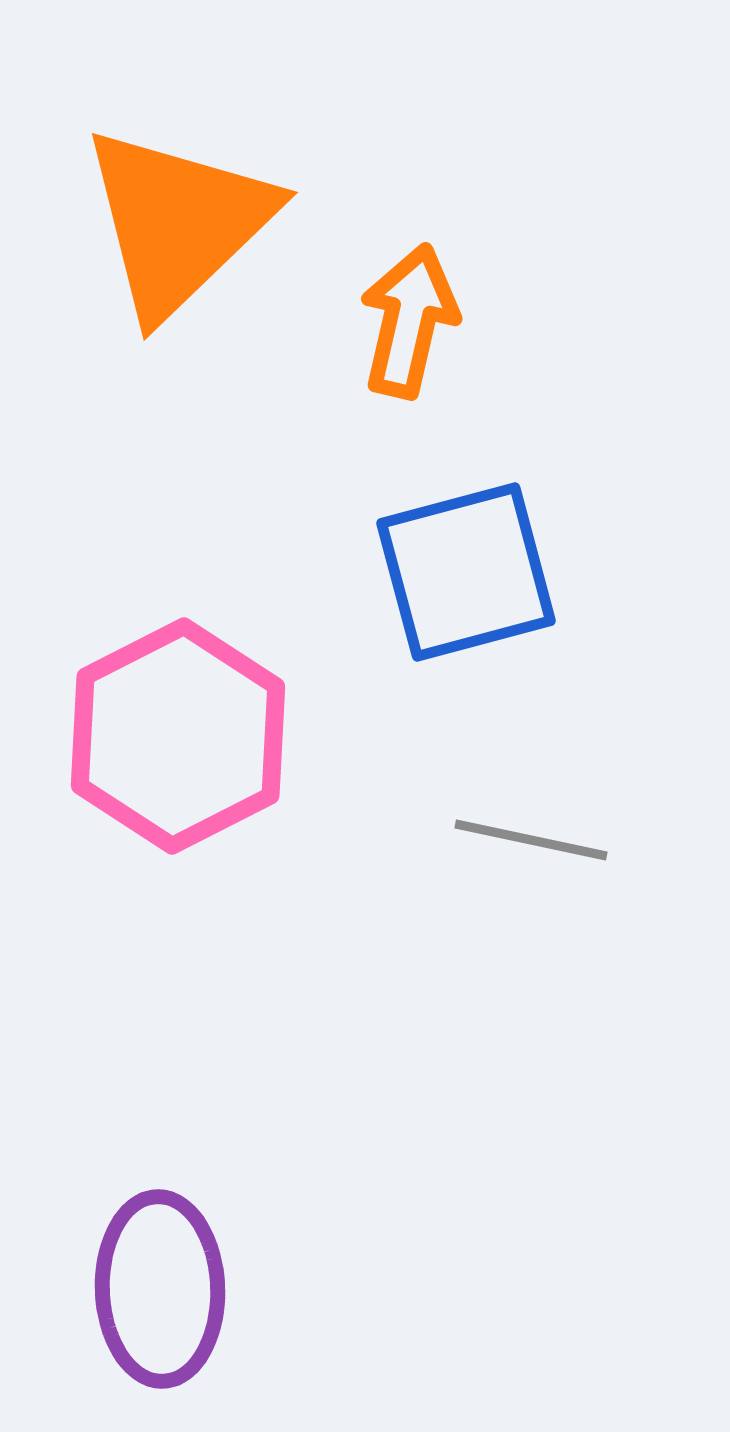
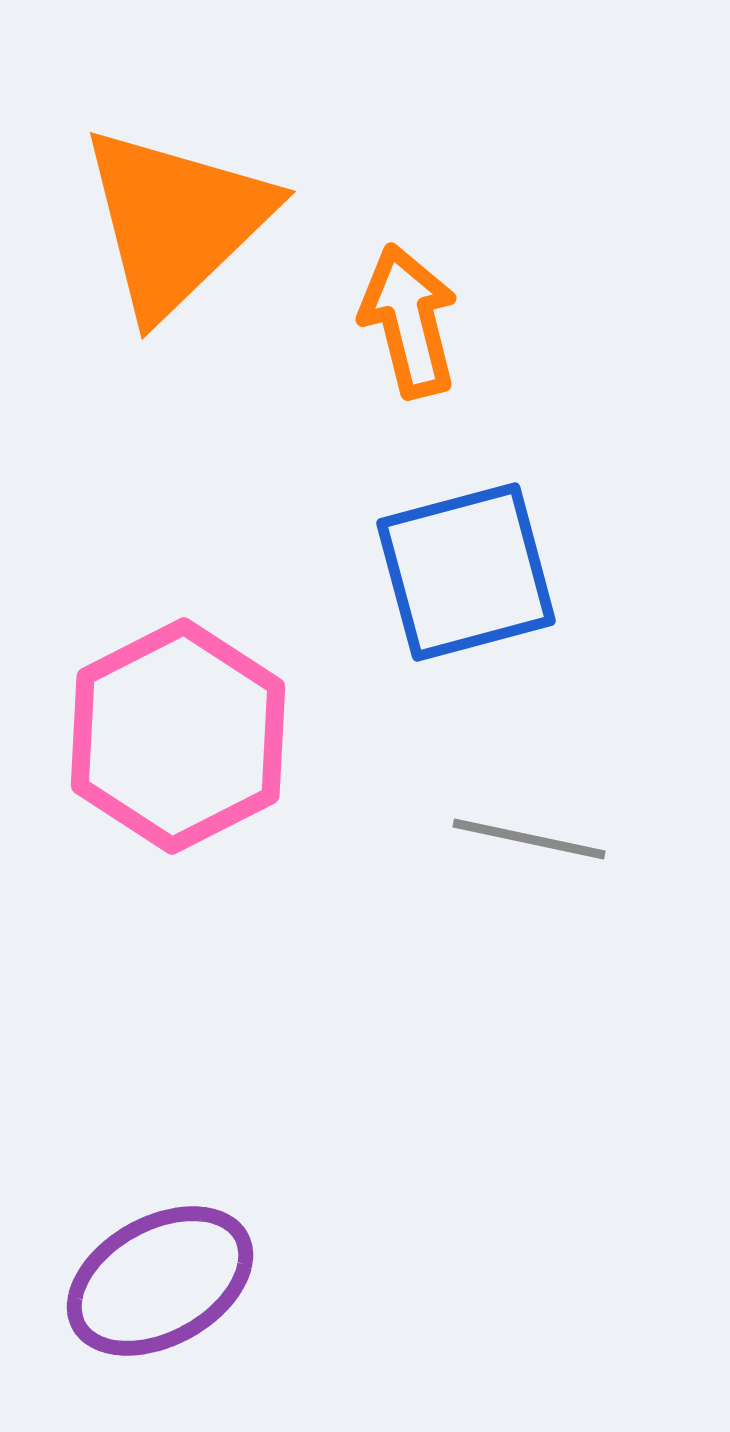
orange triangle: moved 2 px left, 1 px up
orange arrow: rotated 27 degrees counterclockwise
gray line: moved 2 px left, 1 px up
purple ellipse: moved 8 px up; rotated 63 degrees clockwise
